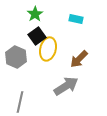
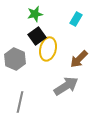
green star: rotated 21 degrees clockwise
cyan rectangle: rotated 72 degrees counterclockwise
gray hexagon: moved 1 px left, 2 px down
